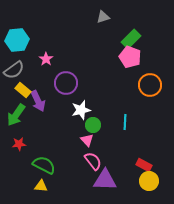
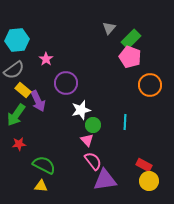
gray triangle: moved 6 px right, 11 px down; rotated 32 degrees counterclockwise
purple triangle: rotated 10 degrees counterclockwise
